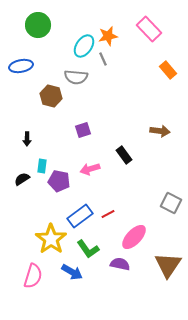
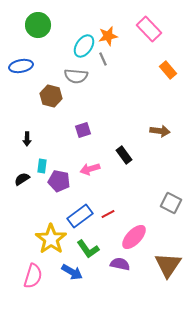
gray semicircle: moved 1 px up
